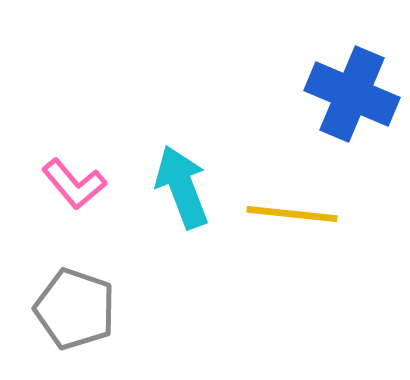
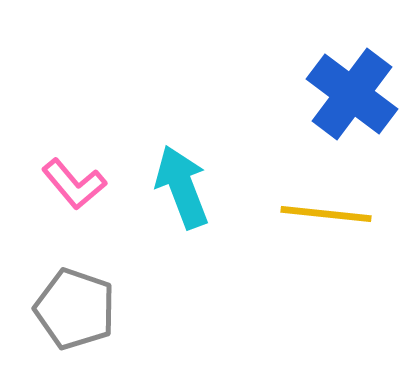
blue cross: rotated 14 degrees clockwise
yellow line: moved 34 px right
